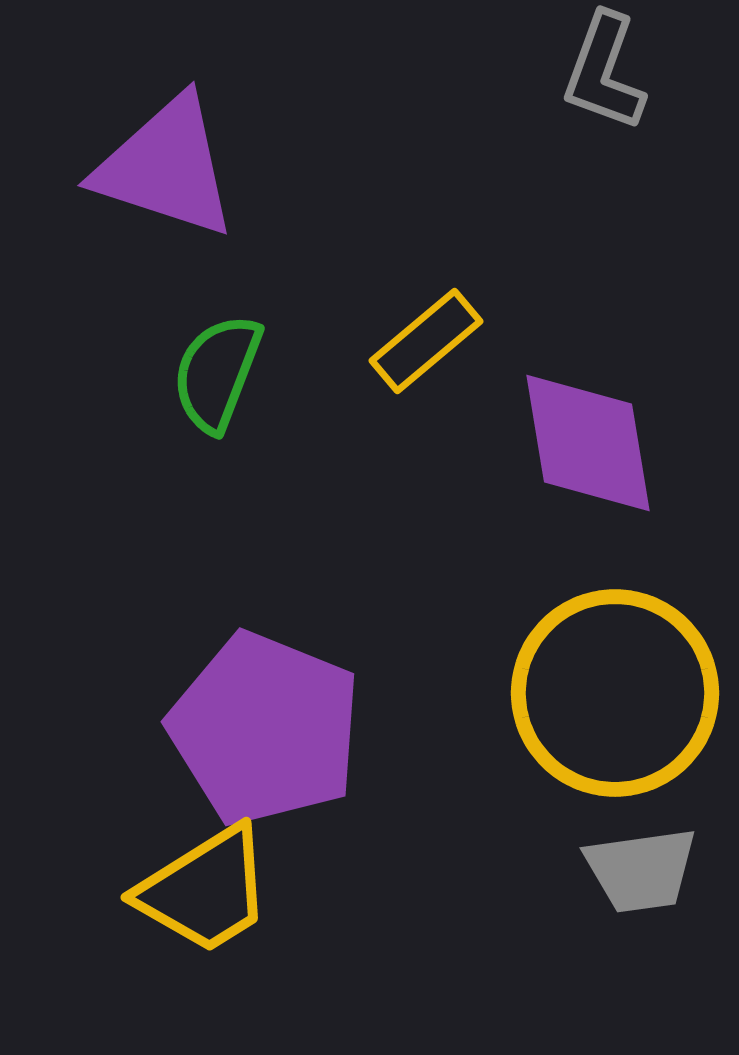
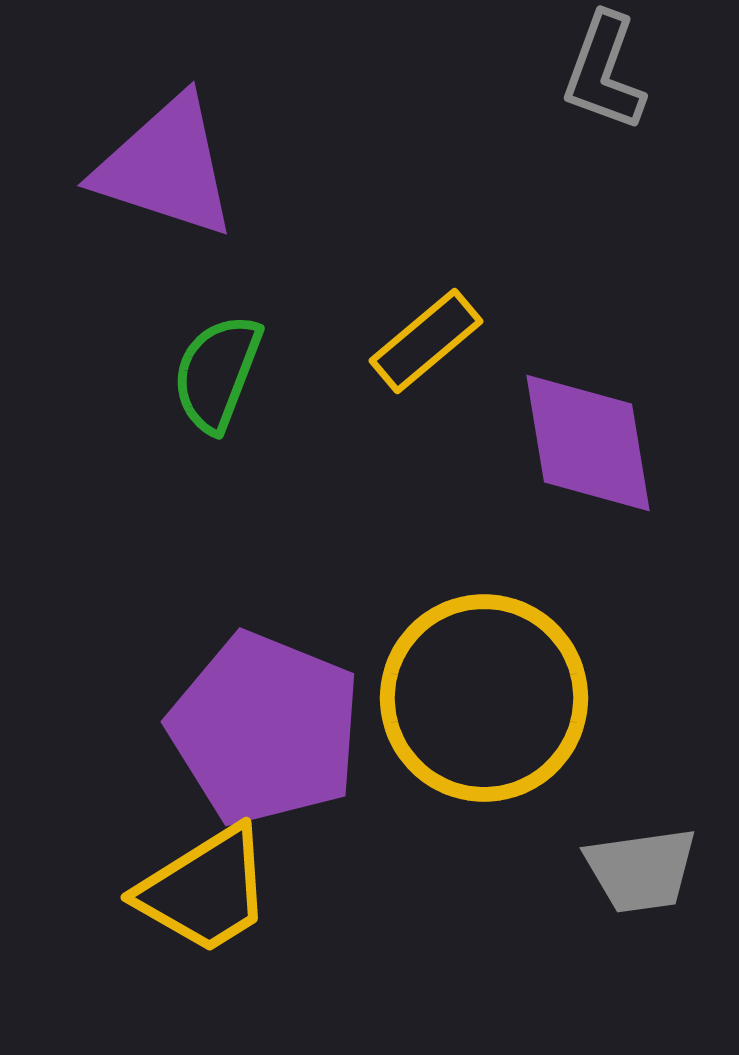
yellow circle: moved 131 px left, 5 px down
